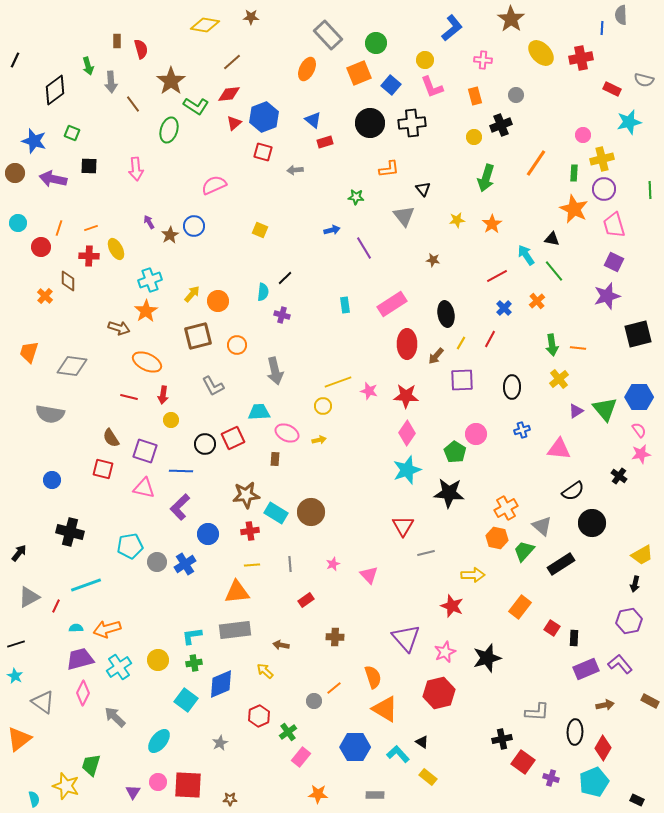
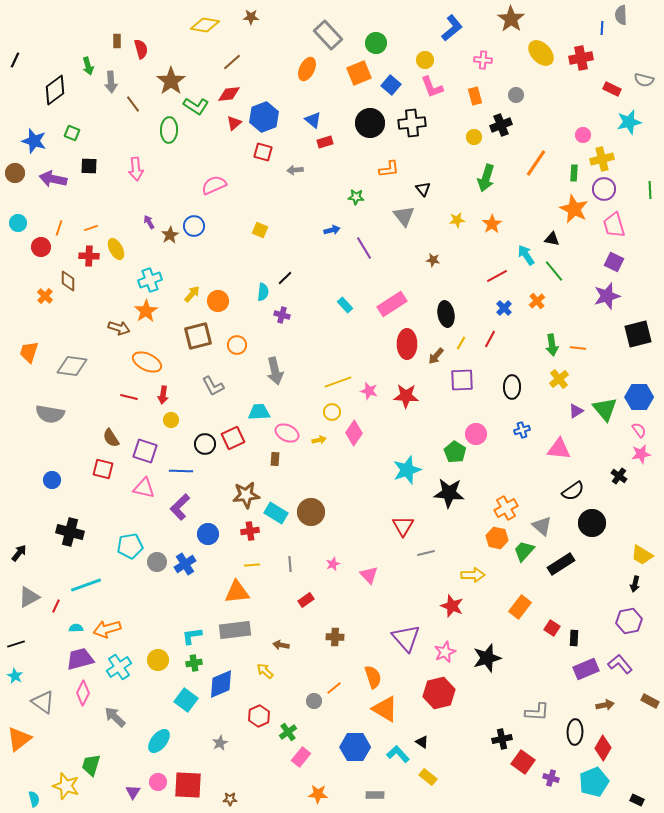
green ellipse at (169, 130): rotated 15 degrees counterclockwise
cyan rectangle at (345, 305): rotated 35 degrees counterclockwise
yellow circle at (323, 406): moved 9 px right, 6 px down
pink diamond at (407, 433): moved 53 px left
yellow trapezoid at (642, 555): rotated 60 degrees clockwise
